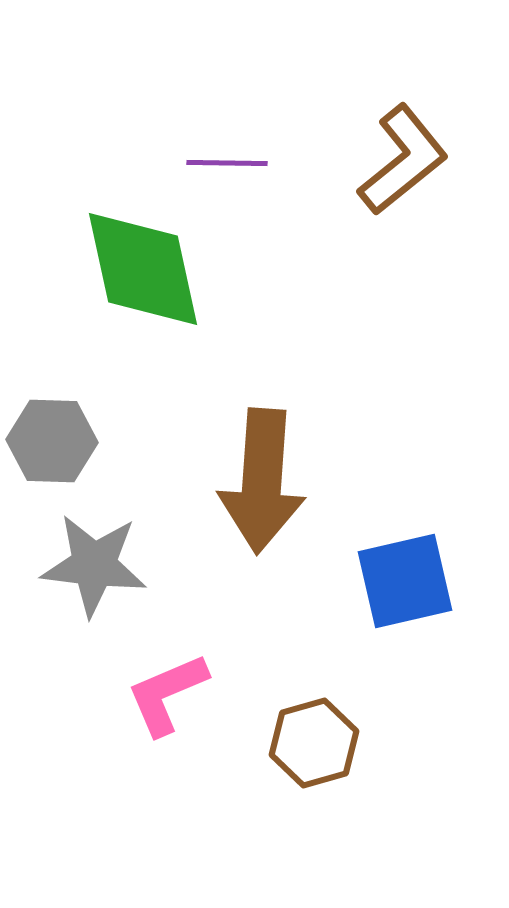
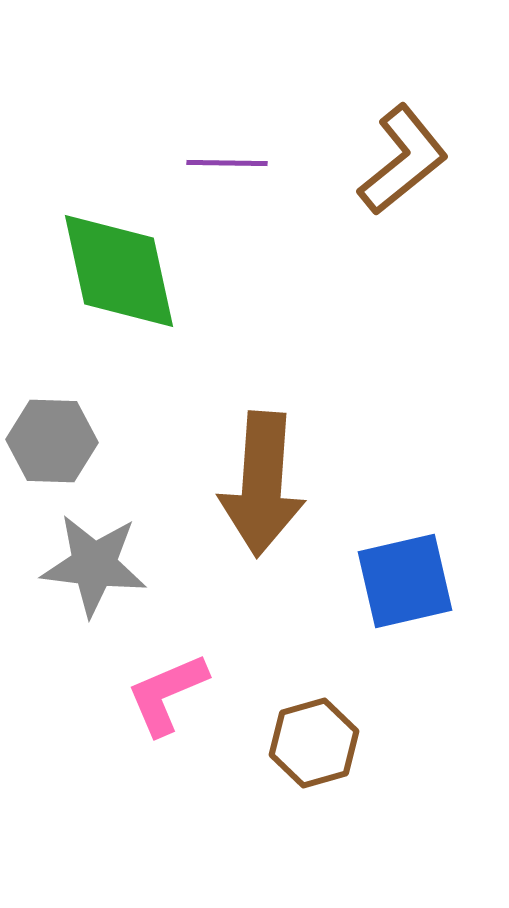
green diamond: moved 24 px left, 2 px down
brown arrow: moved 3 px down
